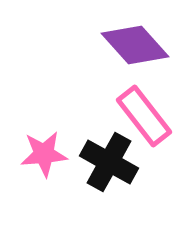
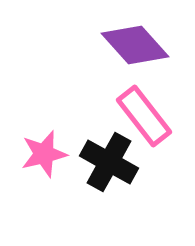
pink star: rotated 9 degrees counterclockwise
